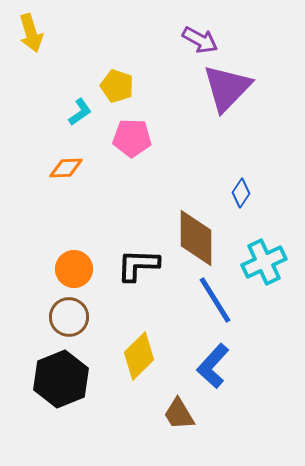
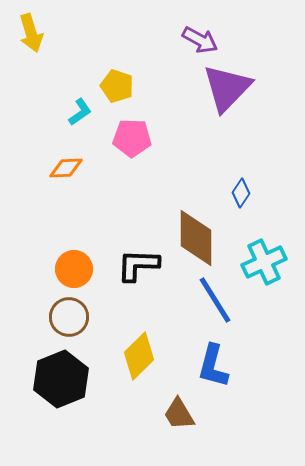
blue L-shape: rotated 27 degrees counterclockwise
